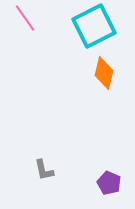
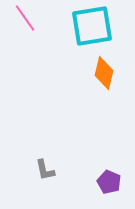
cyan square: moved 2 px left; rotated 18 degrees clockwise
gray L-shape: moved 1 px right
purple pentagon: moved 1 px up
